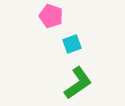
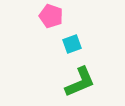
green L-shape: moved 2 px right, 1 px up; rotated 12 degrees clockwise
